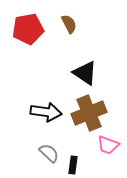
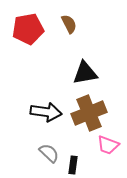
black triangle: rotated 44 degrees counterclockwise
